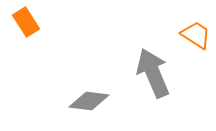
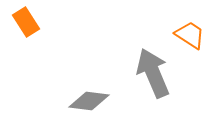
orange trapezoid: moved 6 px left
